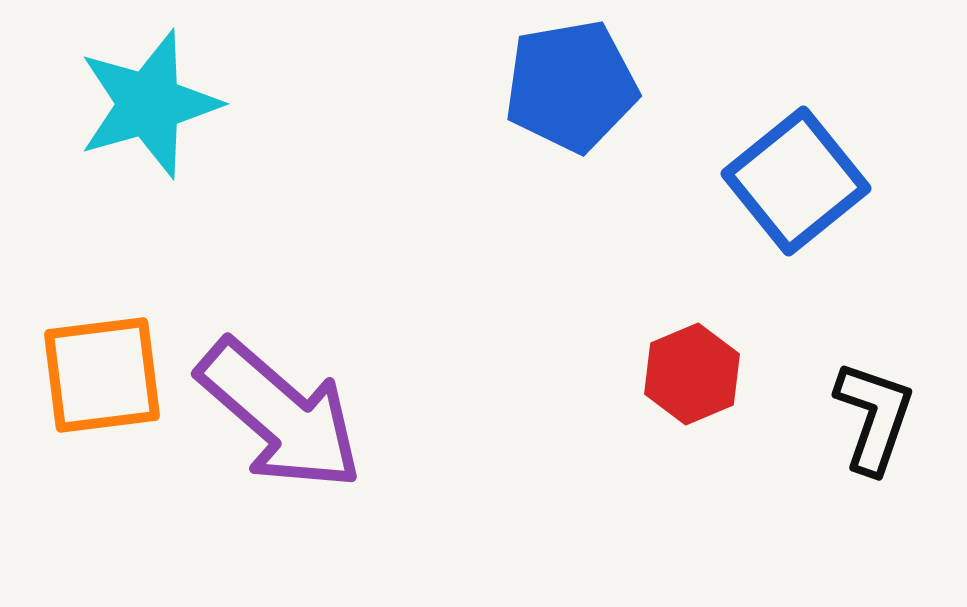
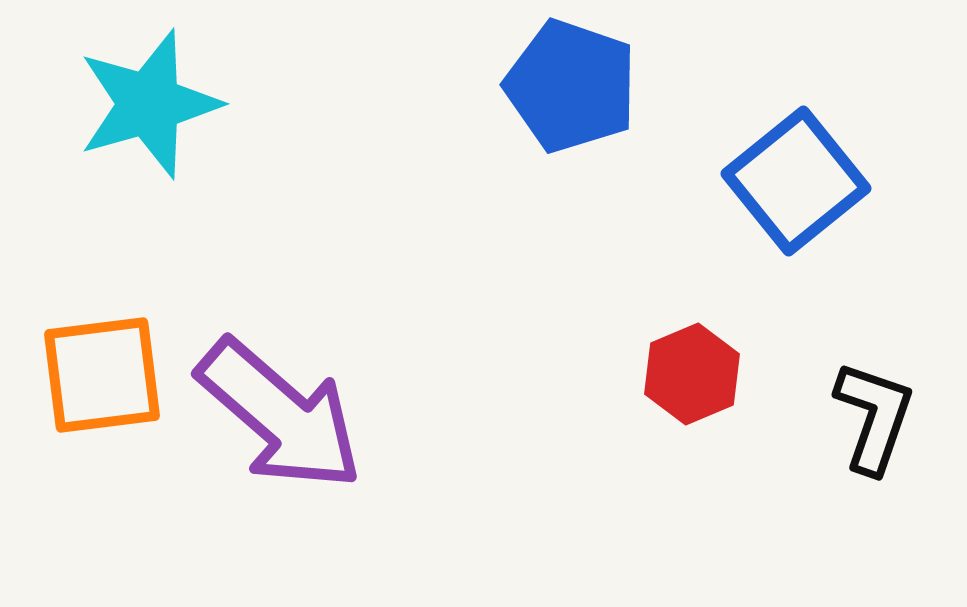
blue pentagon: rotated 29 degrees clockwise
